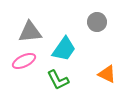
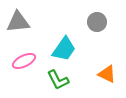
gray triangle: moved 12 px left, 10 px up
